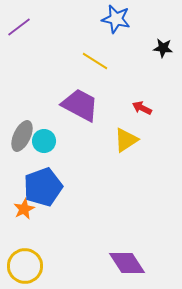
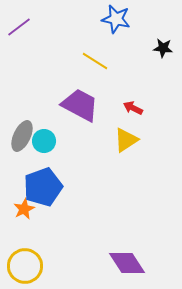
red arrow: moved 9 px left
